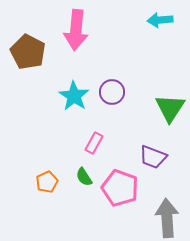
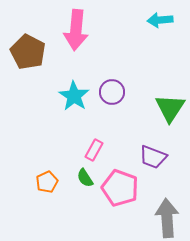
pink rectangle: moved 7 px down
green semicircle: moved 1 px right, 1 px down
